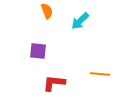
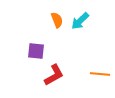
orange semicircle: moved 10 px right, 9 px down
purple square: moved 2 px left
red L-shape: moved 8 px up; rotated 145 degrees clockwise
